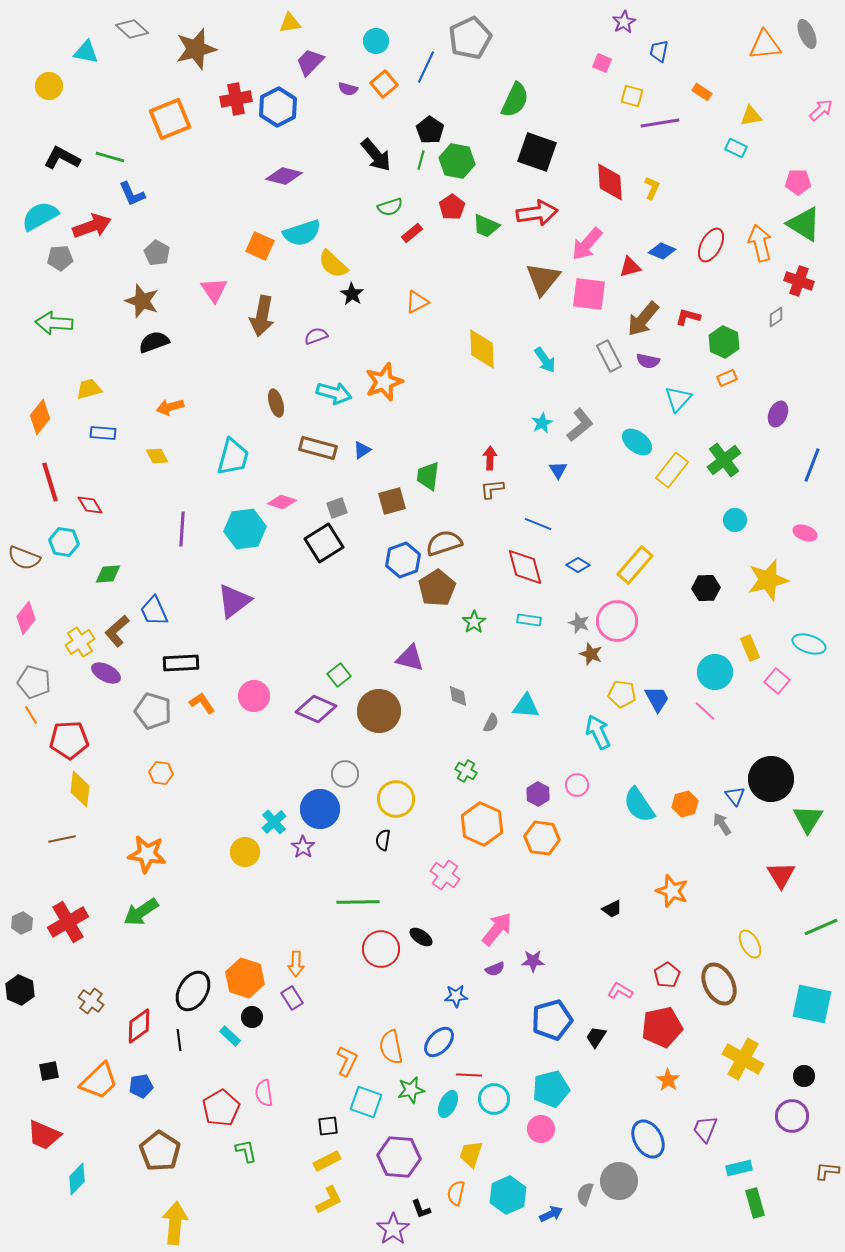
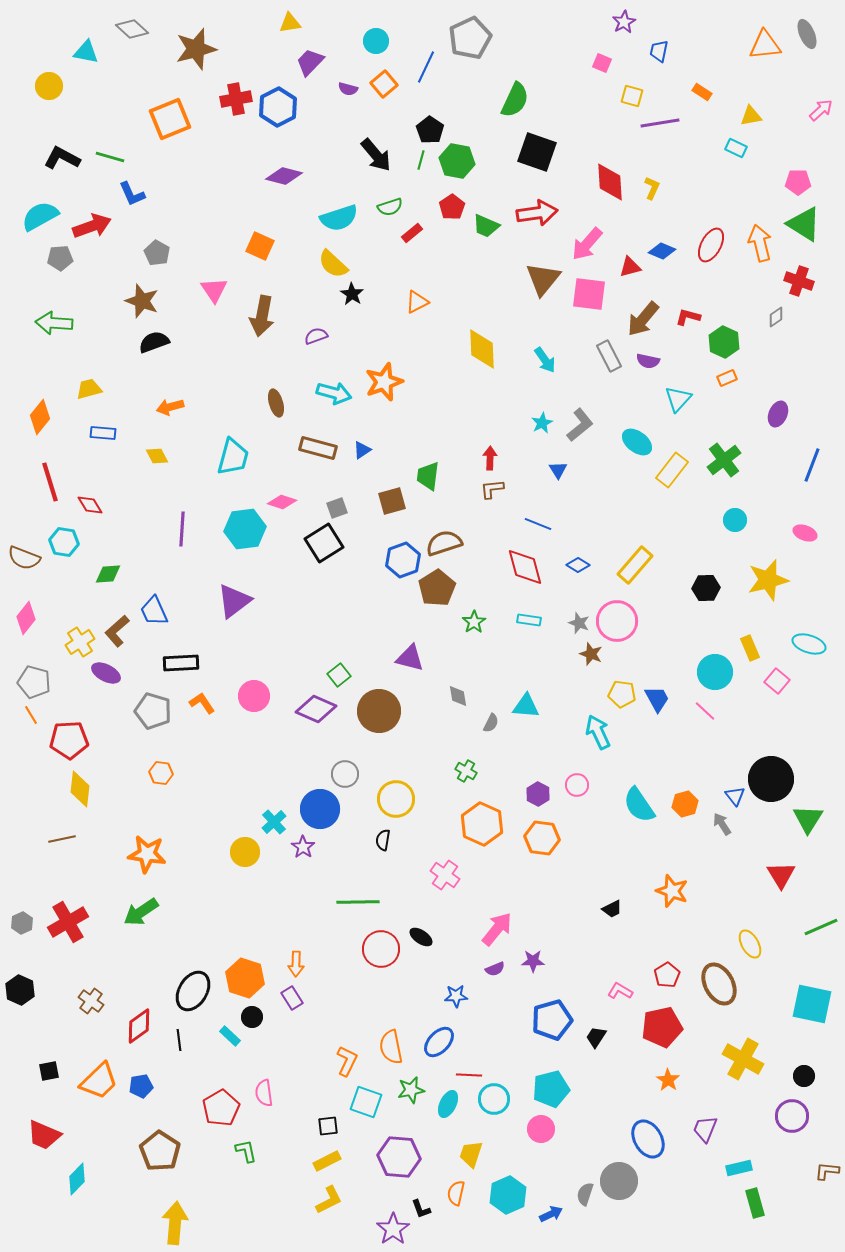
cyan semicircle at (302, 233): moved 37 px right, 15 px up
